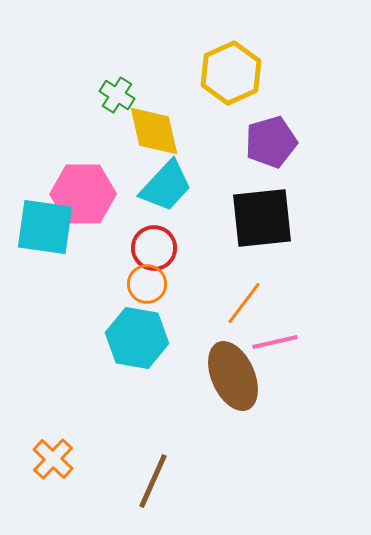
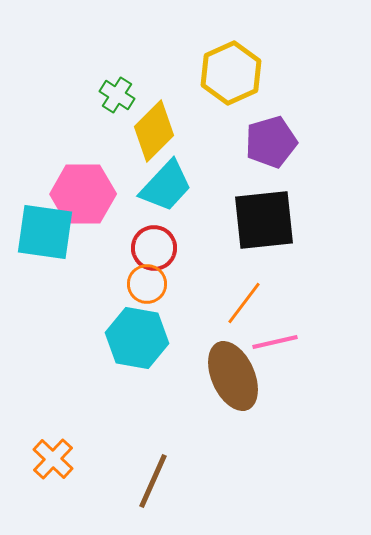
yellow diamond: rotated 58 degrees clockwise
black square: moved 2 px right, 2 px down
cyan square: moved 5 px down
